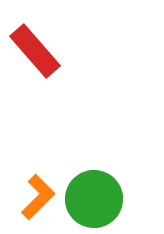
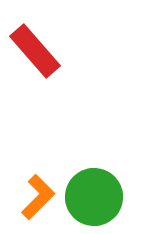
green circle: moved 2 px up
